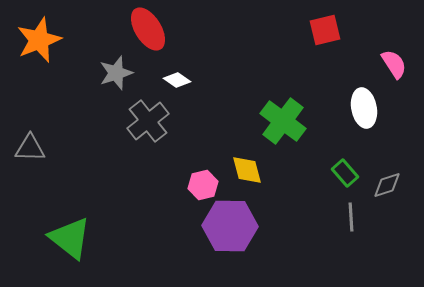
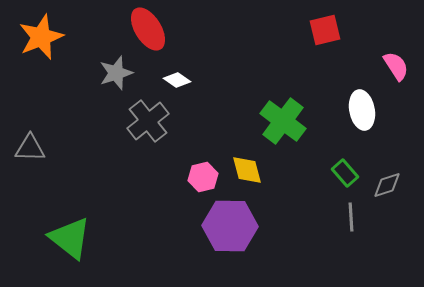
orange star: moved 2 px right, 3 px up
pink semicircle: moved 2 px right, 2 px down
white ellipse: moved 2 px left, 2 px down
pink hexagon: moved 8 px up
